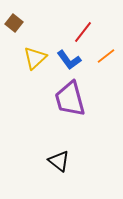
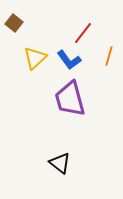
red line: moved 1 px down
orange line: moved 3 px right; rotated 36 degrees counterclockwise
black triangle: moved 1 px right, 2 px down
